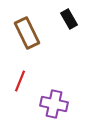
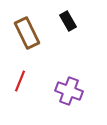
black rectangle: moved 1 px left, 2 px down
purple cross: moved 15 px right, 13 px up; rotated 8 degrees clockwise
